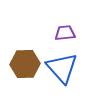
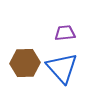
brown hexagon: moved 1 px up
